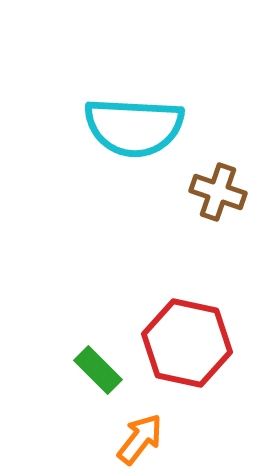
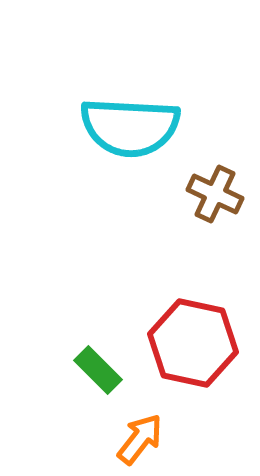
cyan semicircle: moved 4 px left
brown cross: moved 3 px left, 2 px down; rotated 6 degrees clockwise
red hexagon: moved 6 px right
